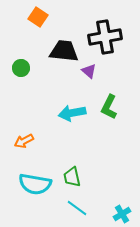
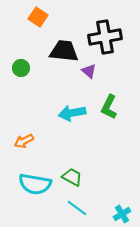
green trapezoid: rotated 130 degrees clockwise
